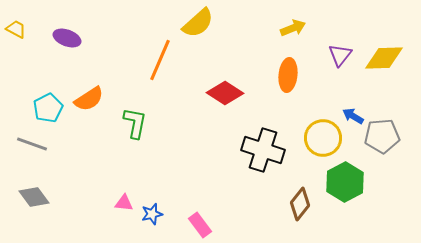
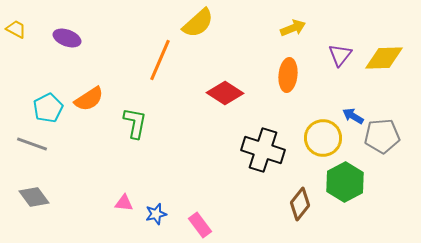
blue star: moved 4 px right
